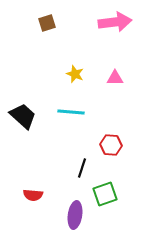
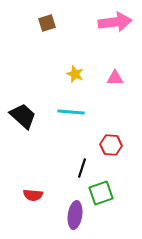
green square: moved 4 px left, 1 px up
